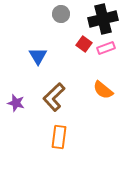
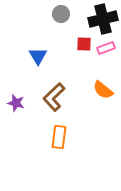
red square: rotated 35 degrees counterclockwise
